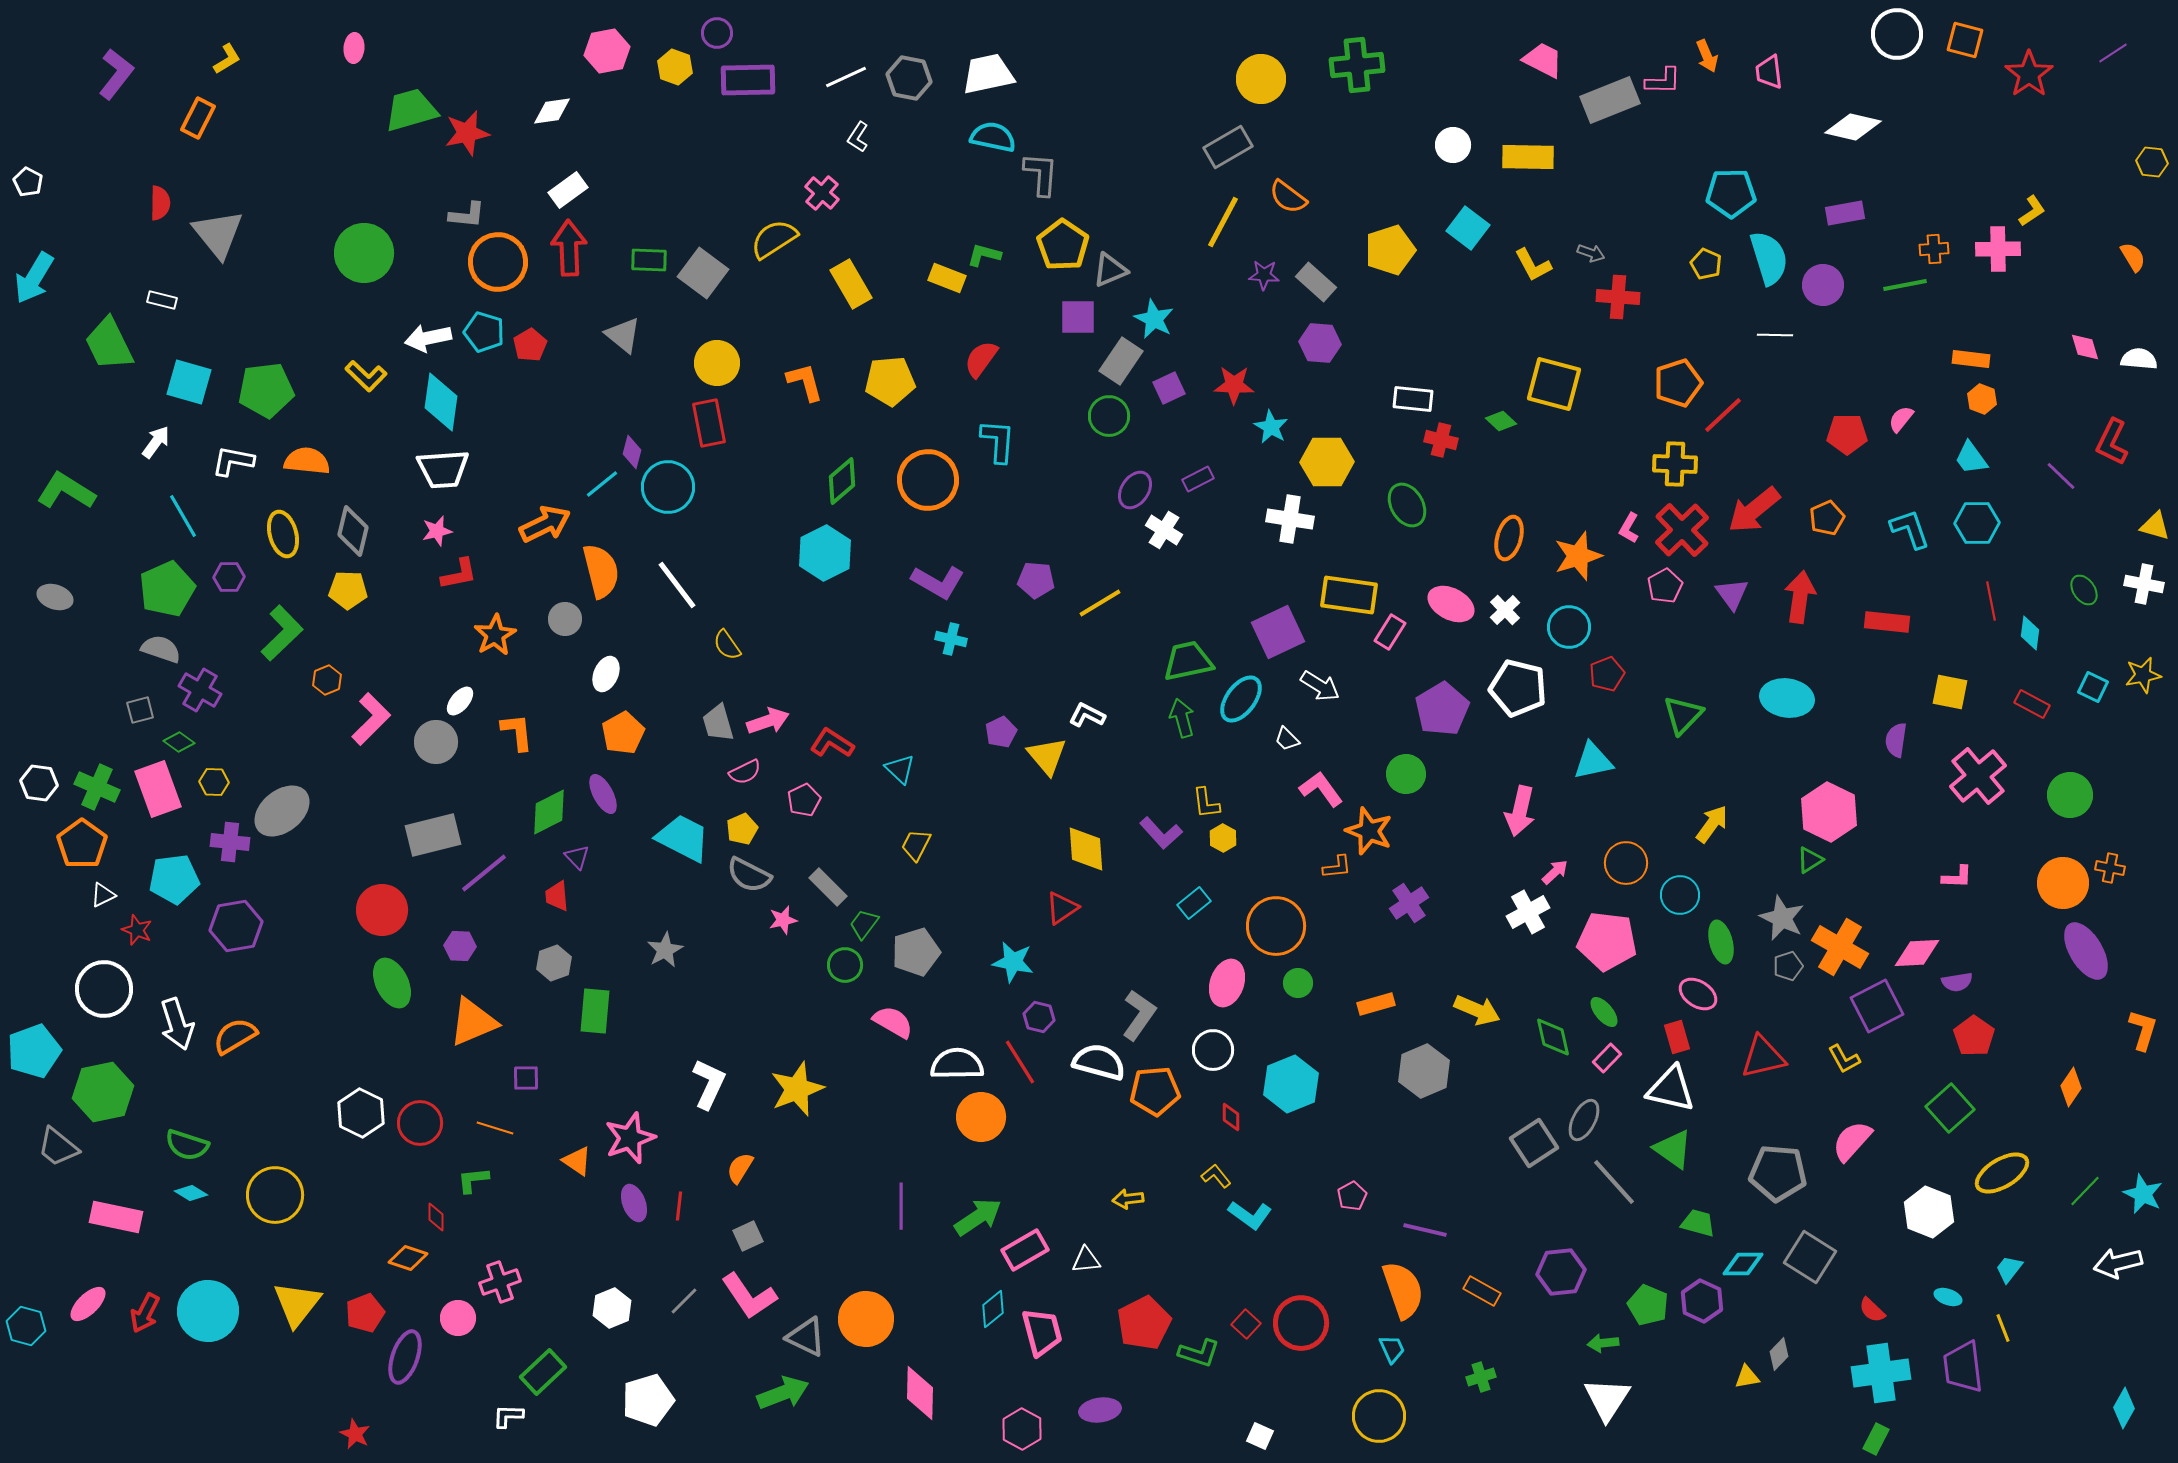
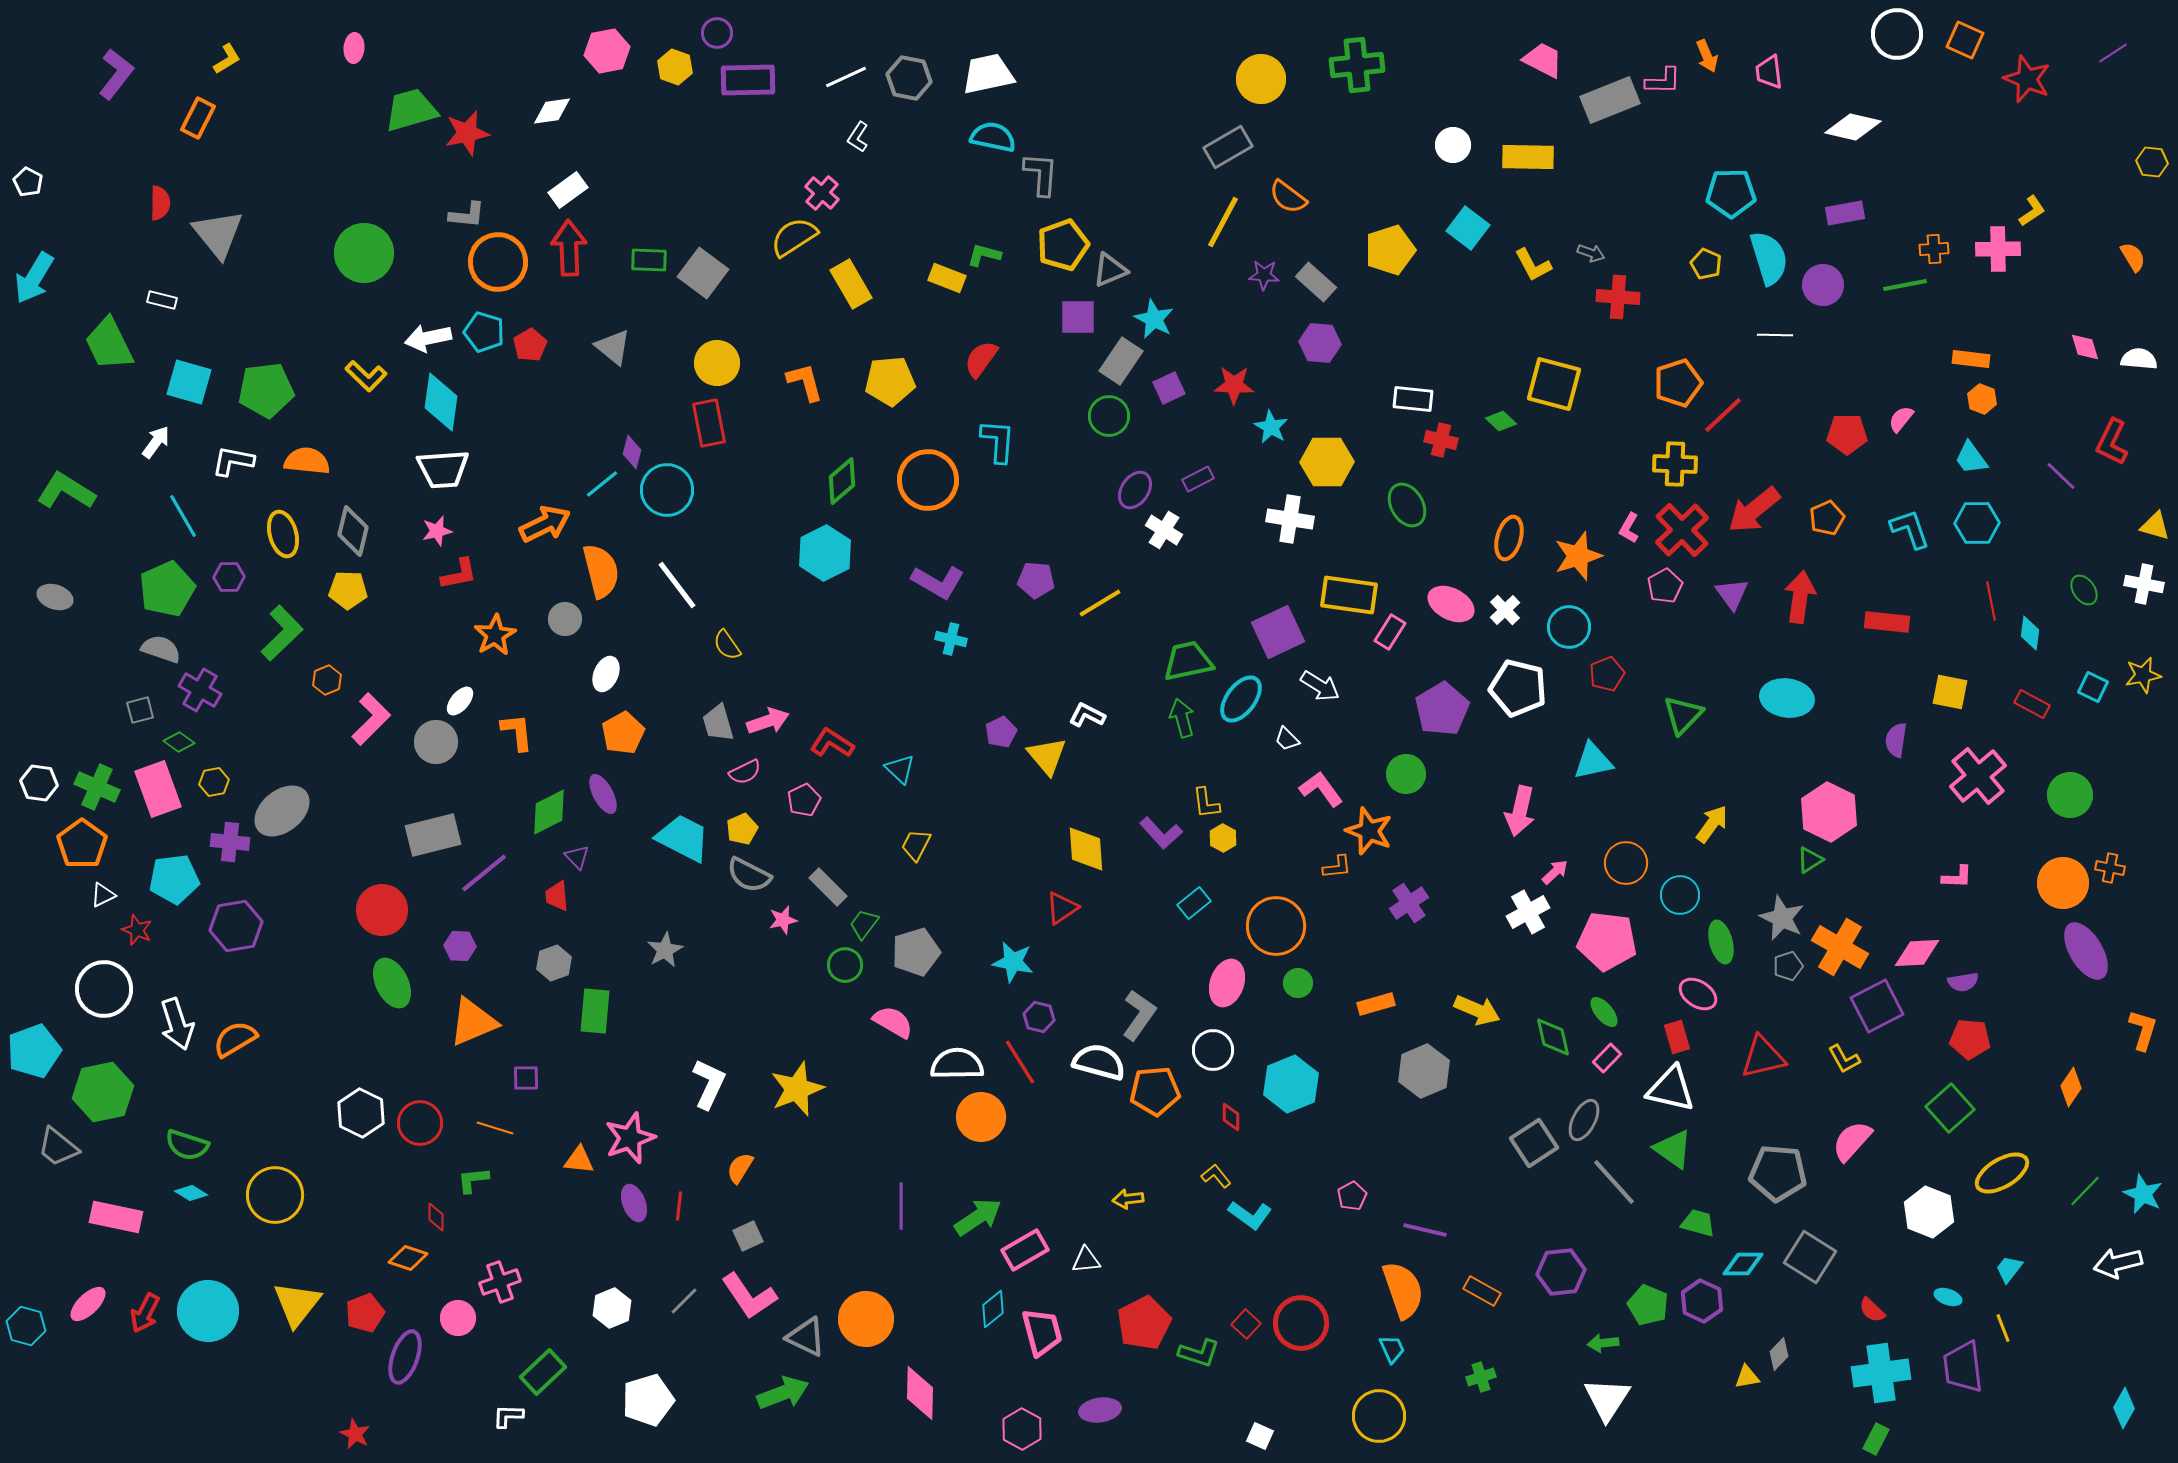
orange square at (1965, 40): rotated 9 degrees clockwise
red star at (2029, 74): moved 2 px left, 5 px down; rotated 15 degrees counterclockwise
yellow semicircle at (774, 239): moved 20 px right, 2 px up
yellow pentagon at (1063, 245): rotated 18 degrees clockwise
gray triangle at (623, 335): moved 10 px left, 12 px down
cyan circle at (668, 487): moved 1 px left, 3 px down
yellow hexagon at (214, 782): rotated 12 degrees counterclockwise
purple semicircle at (1957, 982): moved 6 px right
orange semicircle at (235, 1036): moved 3 px down
red pentagon at (1974, 1036): moved 4 px left, 3 px down; rotated 30 degrees counterclockwise
orange triangle at (577, 1161): moved 2 px right, 1 px up; rotated 28 degrees counterclockwise
